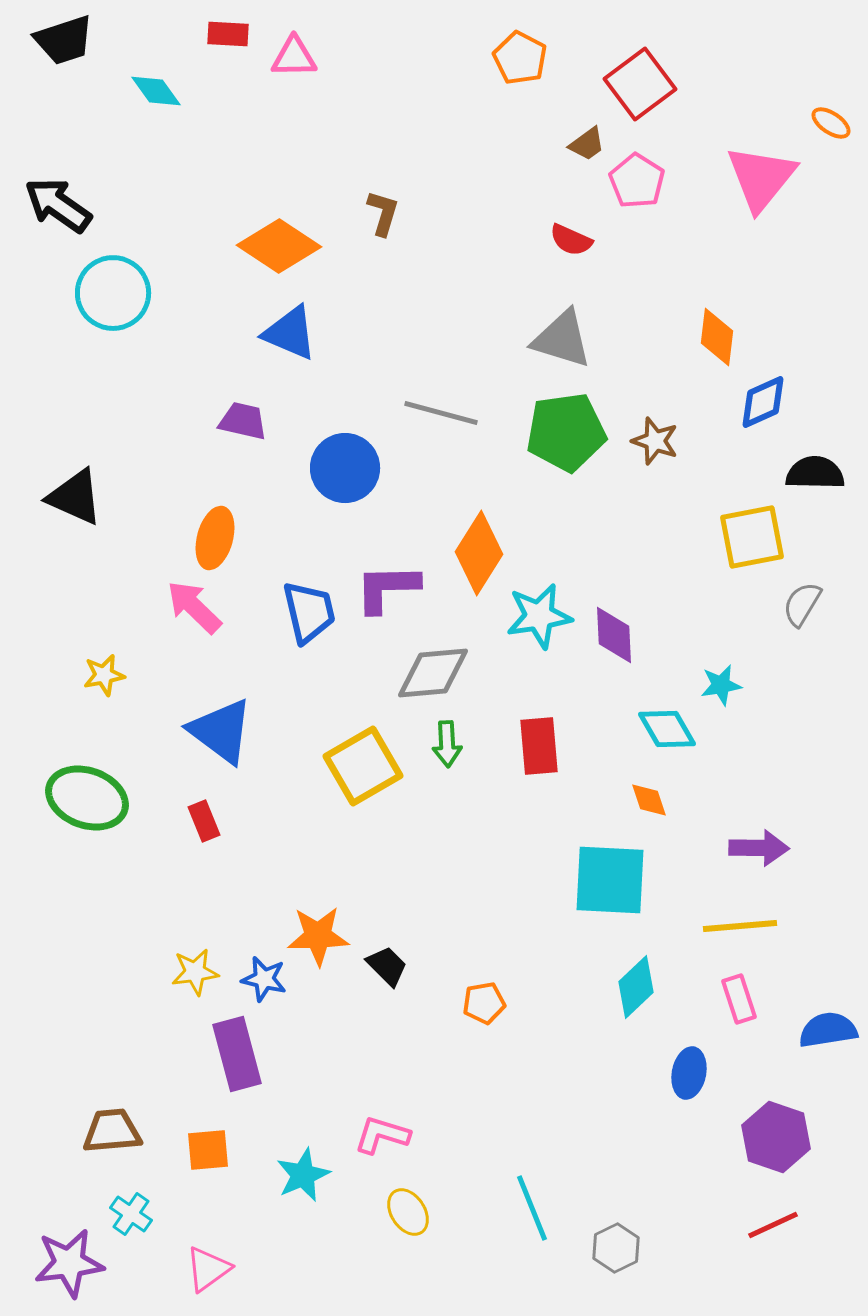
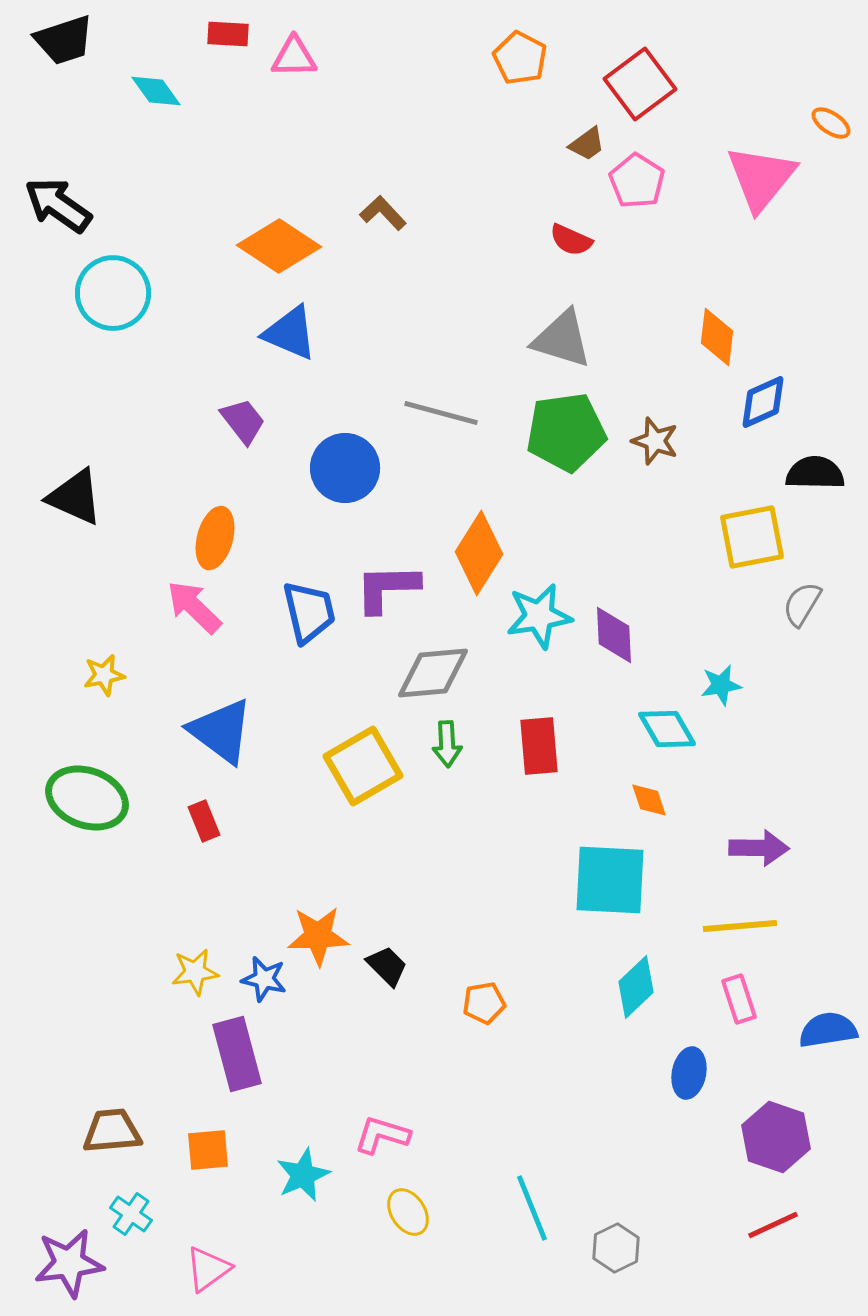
brown L-shape at (383, 213): rotated 60 degrees counterclockwise
purple trapezoid at (243, 421): rotated 39 degrees clockwise
